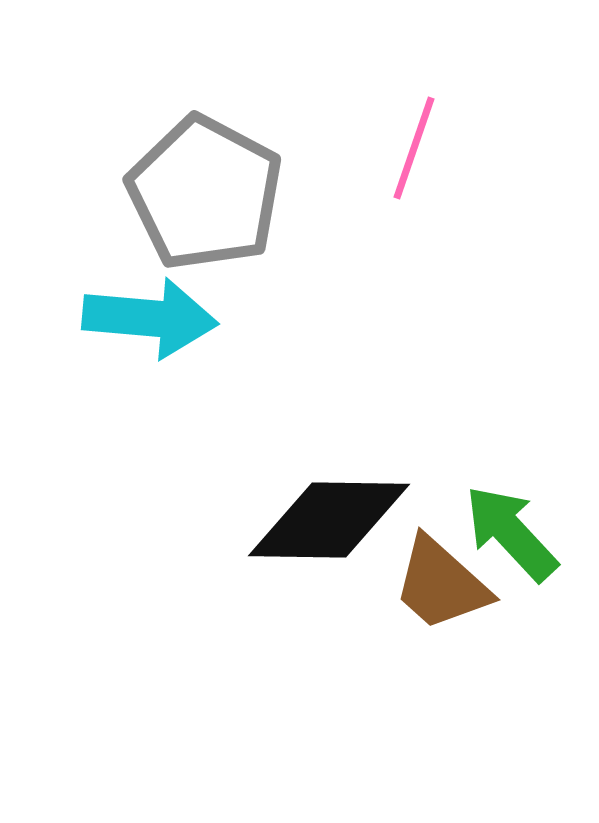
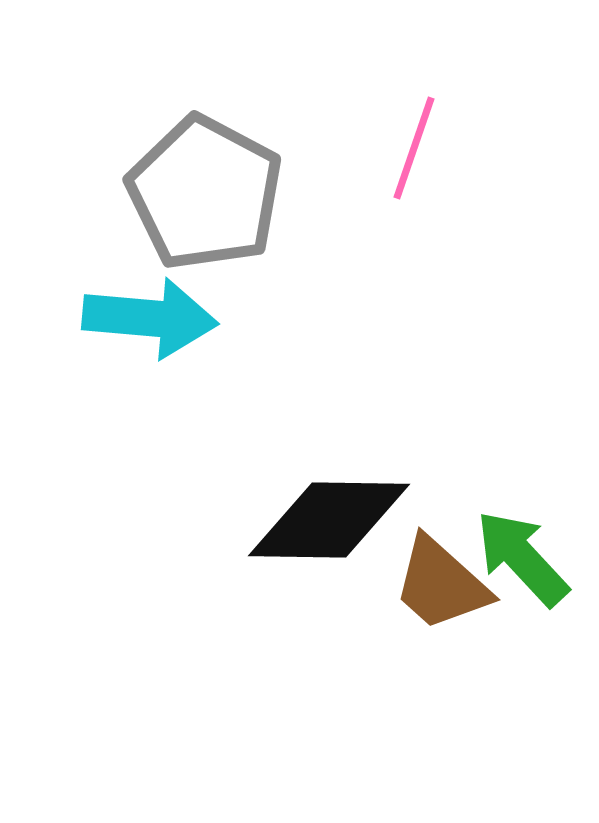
green arrow: moved 11 px right, 25 px down
